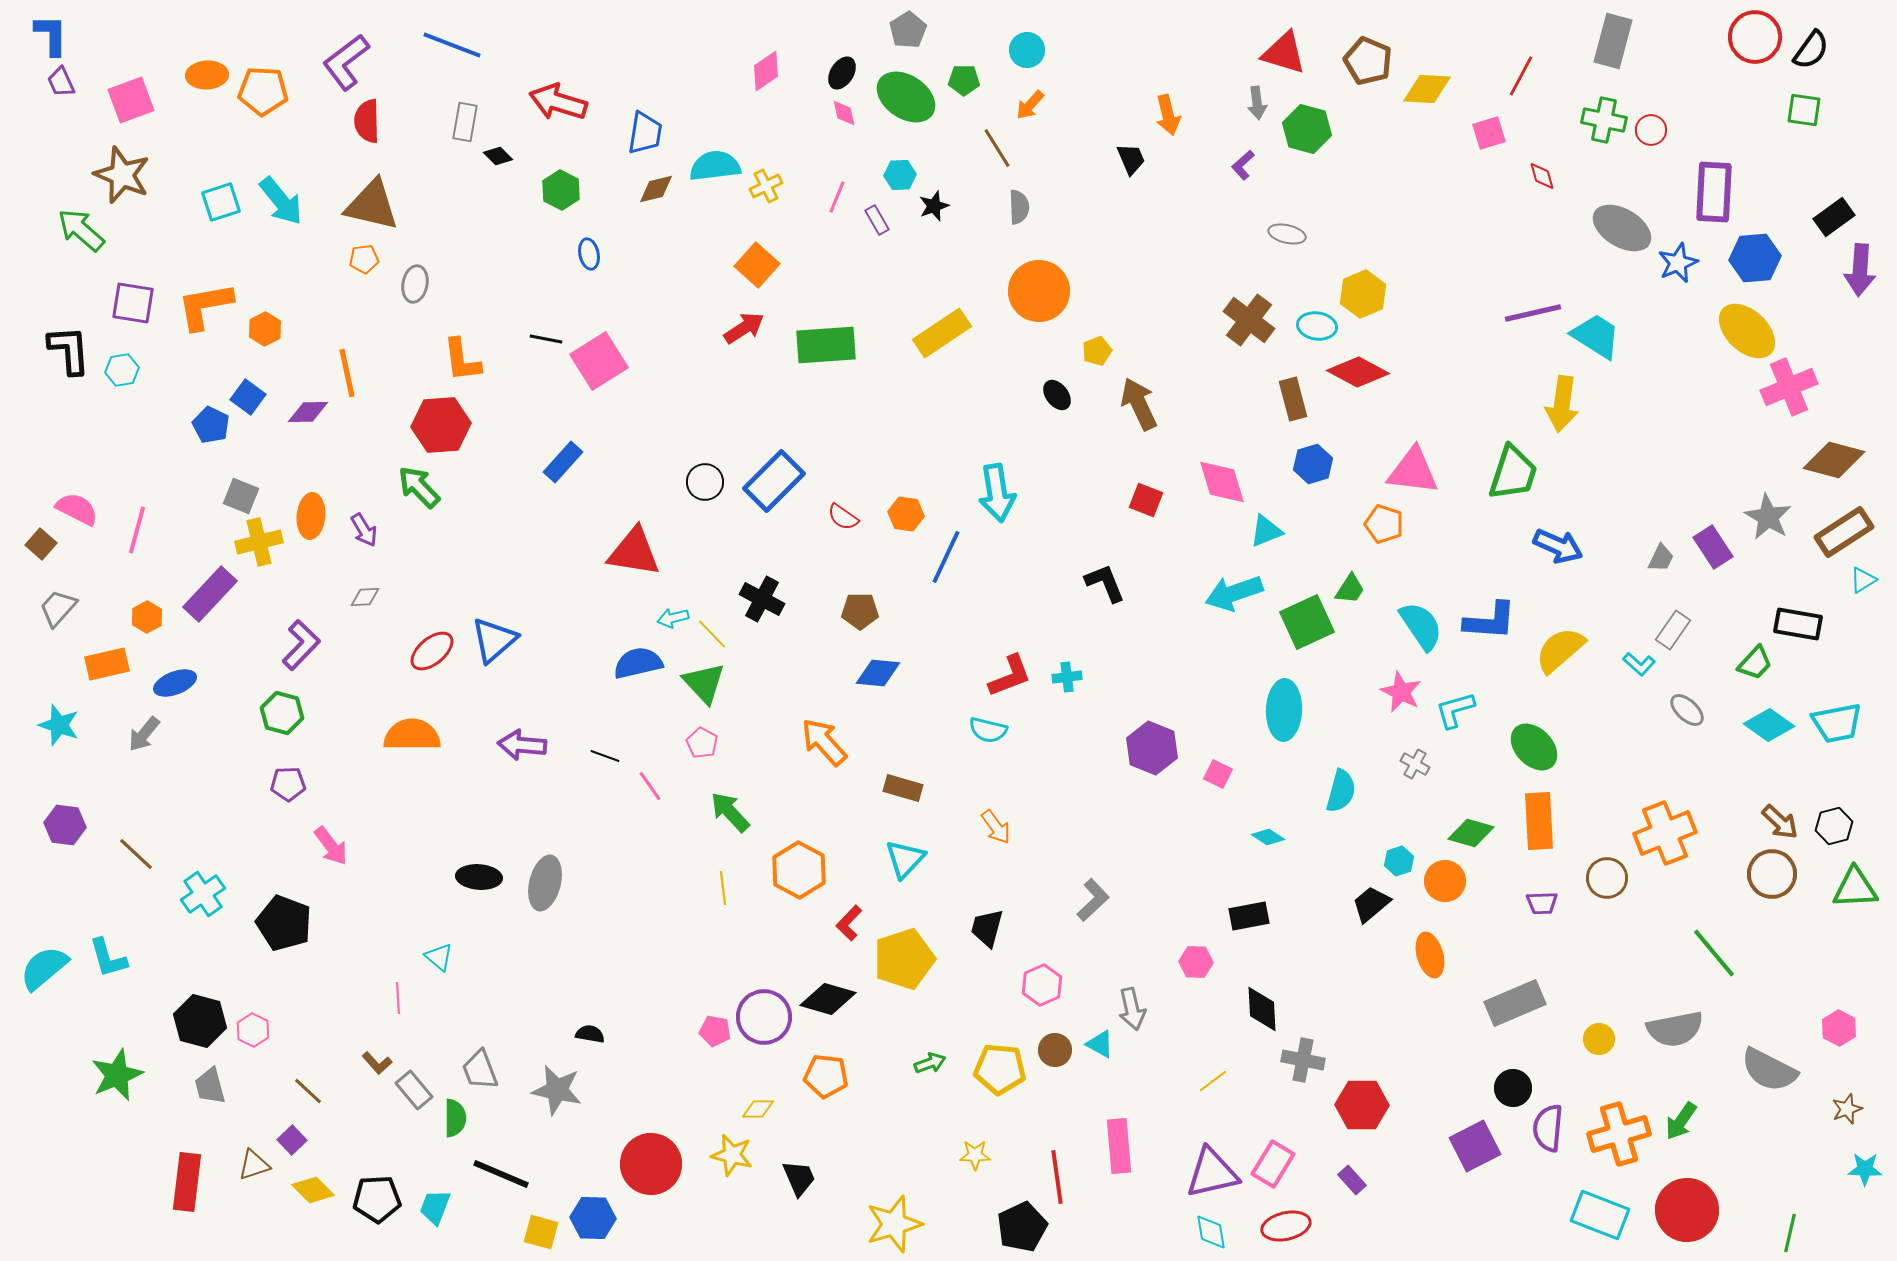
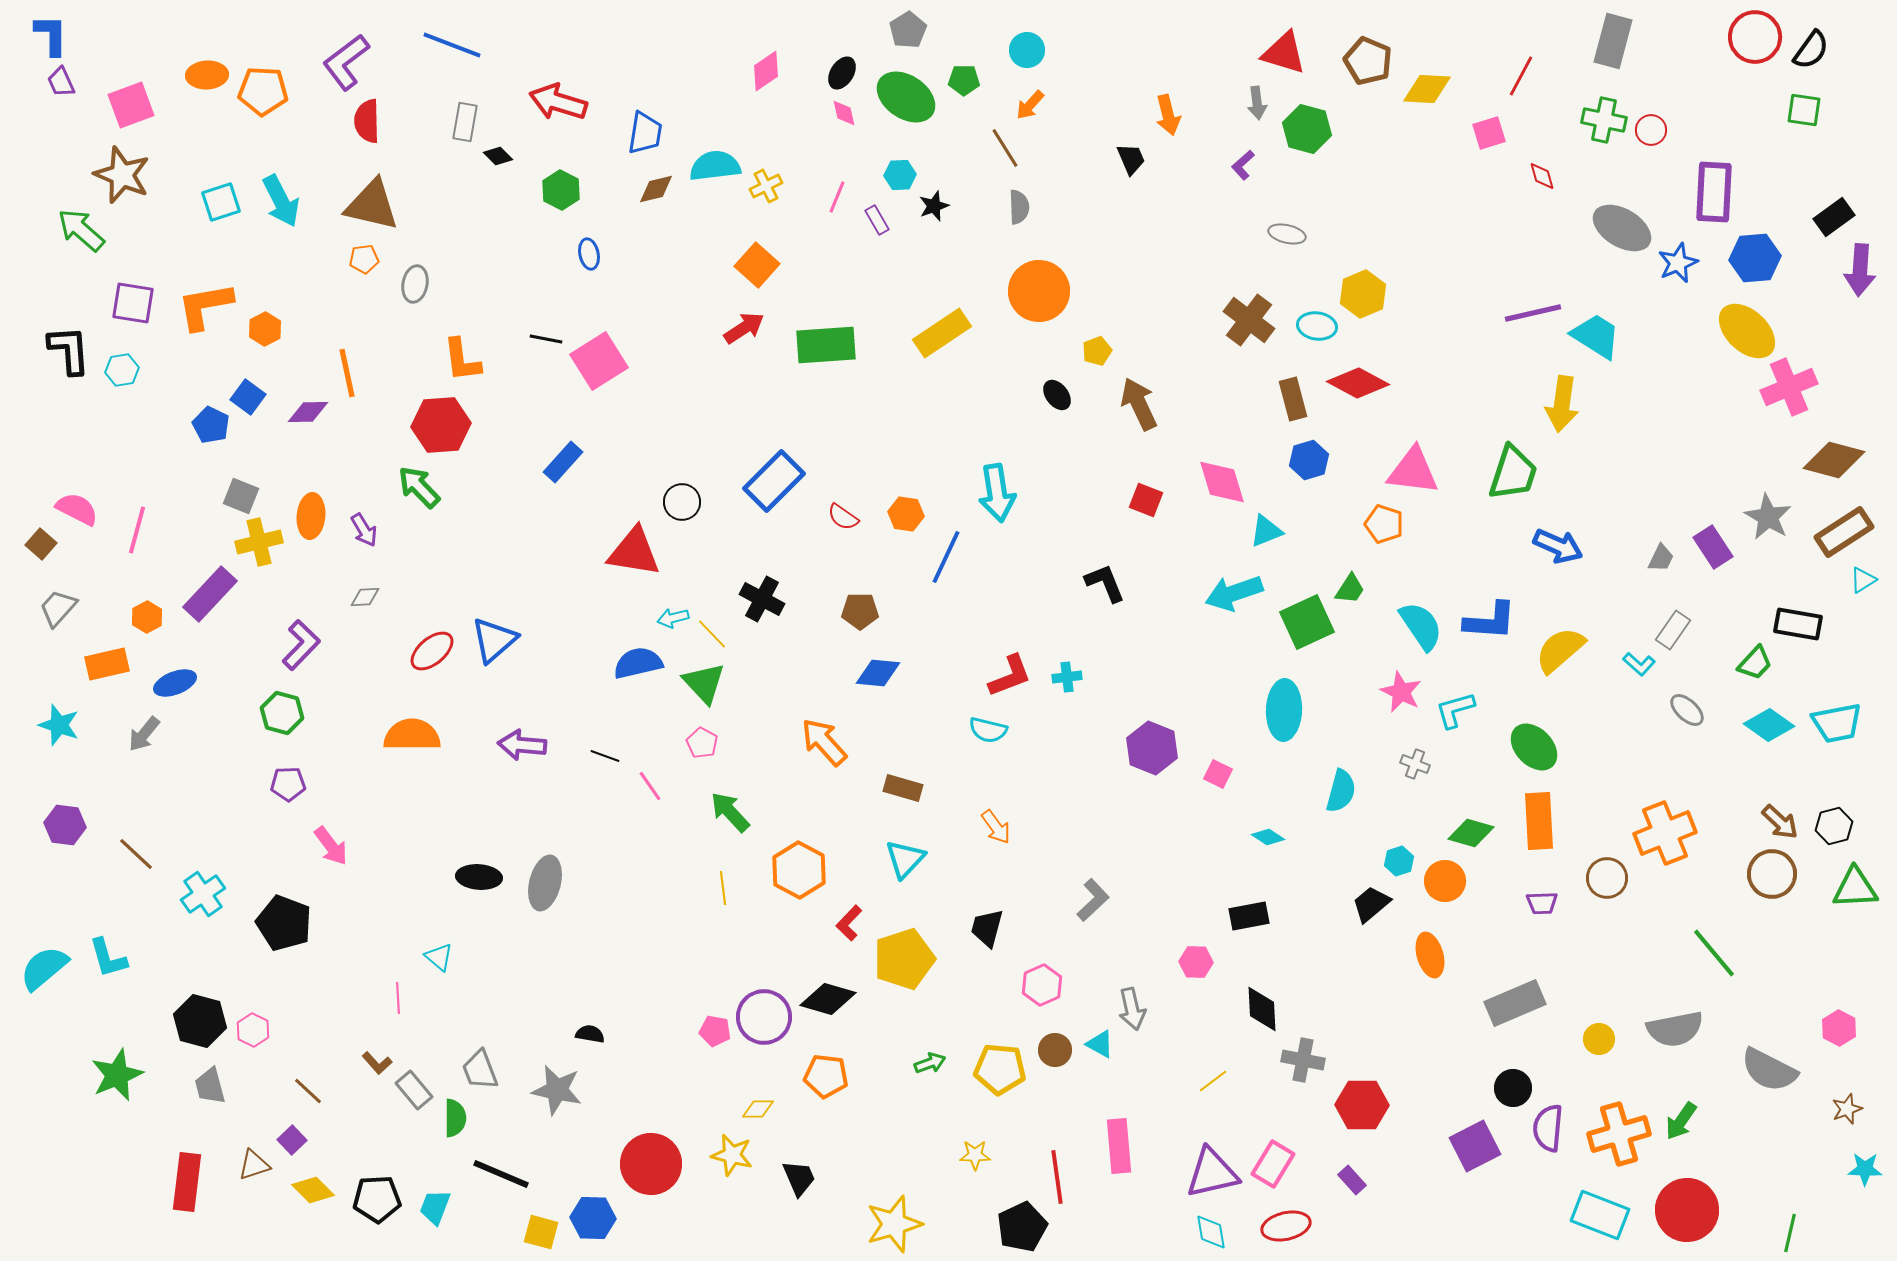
pink square at (131, 100): moved 5 px down
brown line at (997, 148): moved 8 px right
cyan arrow at (281, 201): rotated 12 degrees clockwise
red diamond at (1358, 372): moved 11 px down
blue hexagon at (1313, 464): moved 4 px left, 4 px up
black circle at (705, 482): moved 23 px left, 20 px down
gray cross at (1415, 764): rotated 8 degrees counterclockwise
